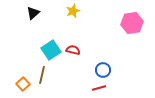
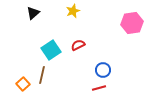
red semicircle: moved 5 px right, 5 px up; rotated 40 degrees counterclockwise
